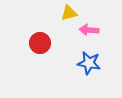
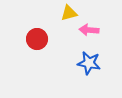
red circle: moved 3 px left, 4 px up
